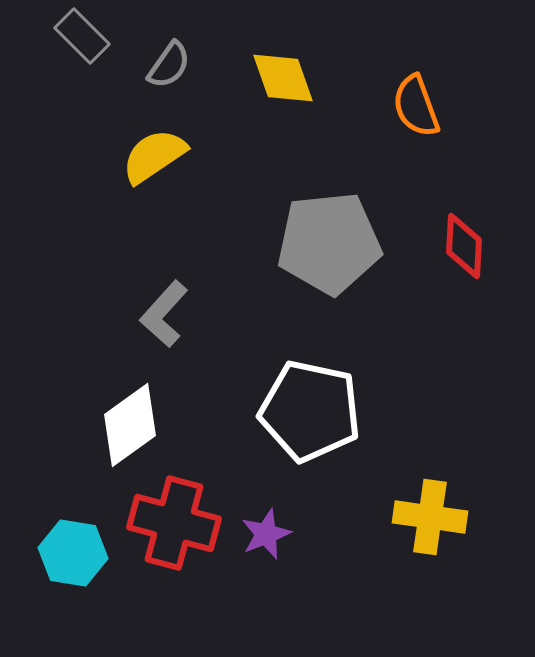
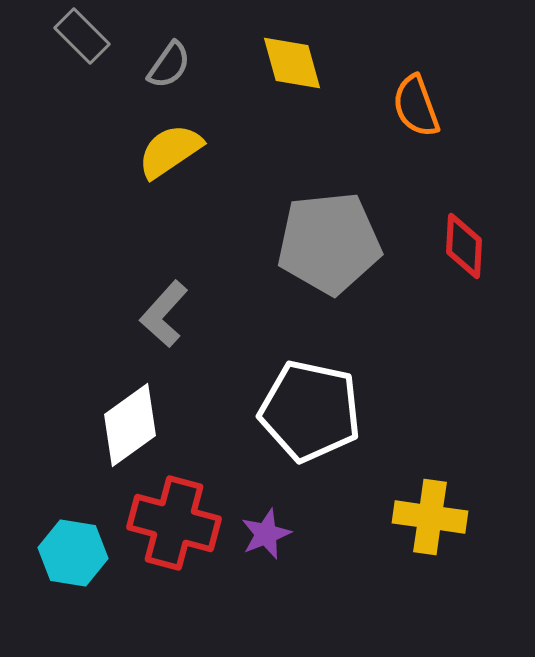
yellow diamond: moved 9 px right, 15 px up; rotated 4 degrees clockwise
yellow semicircle: moved 16 px right, 5 px up
